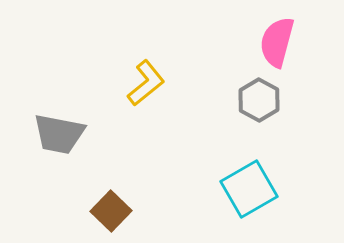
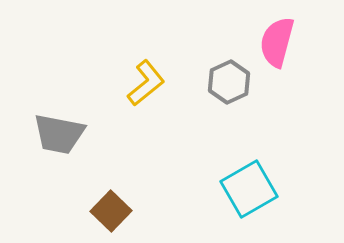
gray hexagon: moved 30 px left, 18 px up; rotated 6 degrees clockwise
